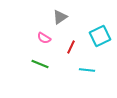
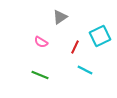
pink semicircle: moved 3 px left, 4 px down
red line: moved 4 px right
green line: moved 11 px down
cyan line: moved 2 px left; rotated 21 degrees clockwise
